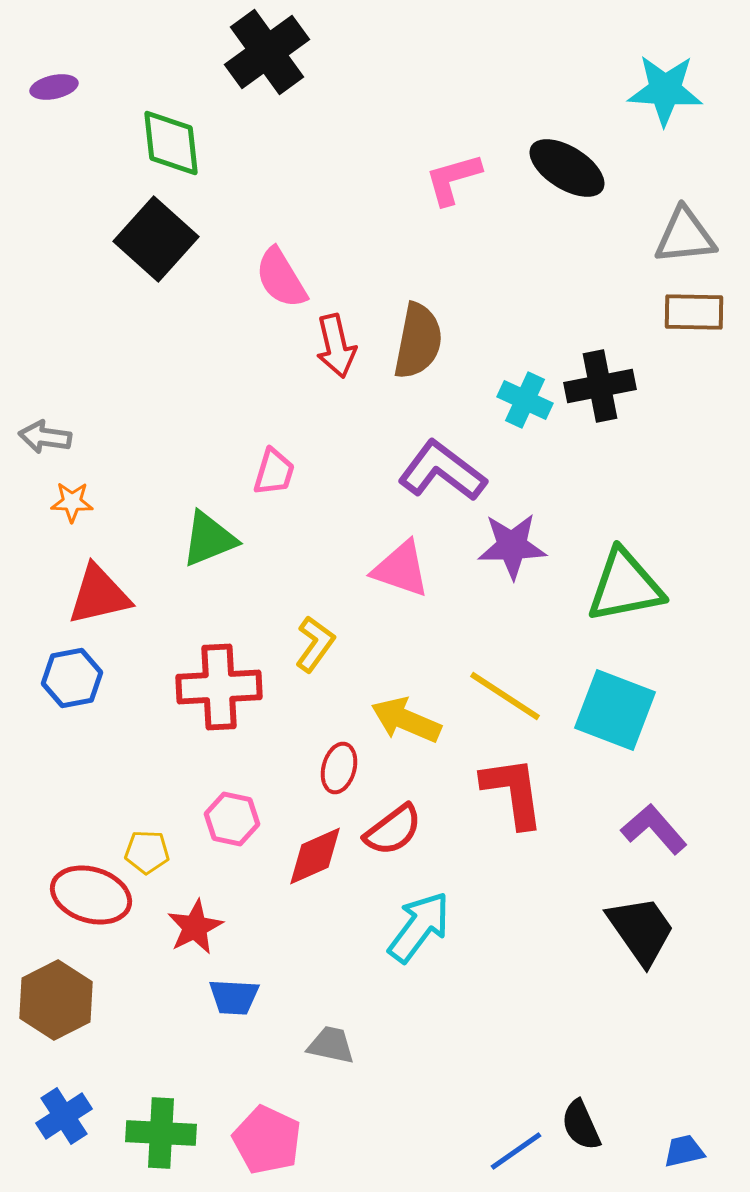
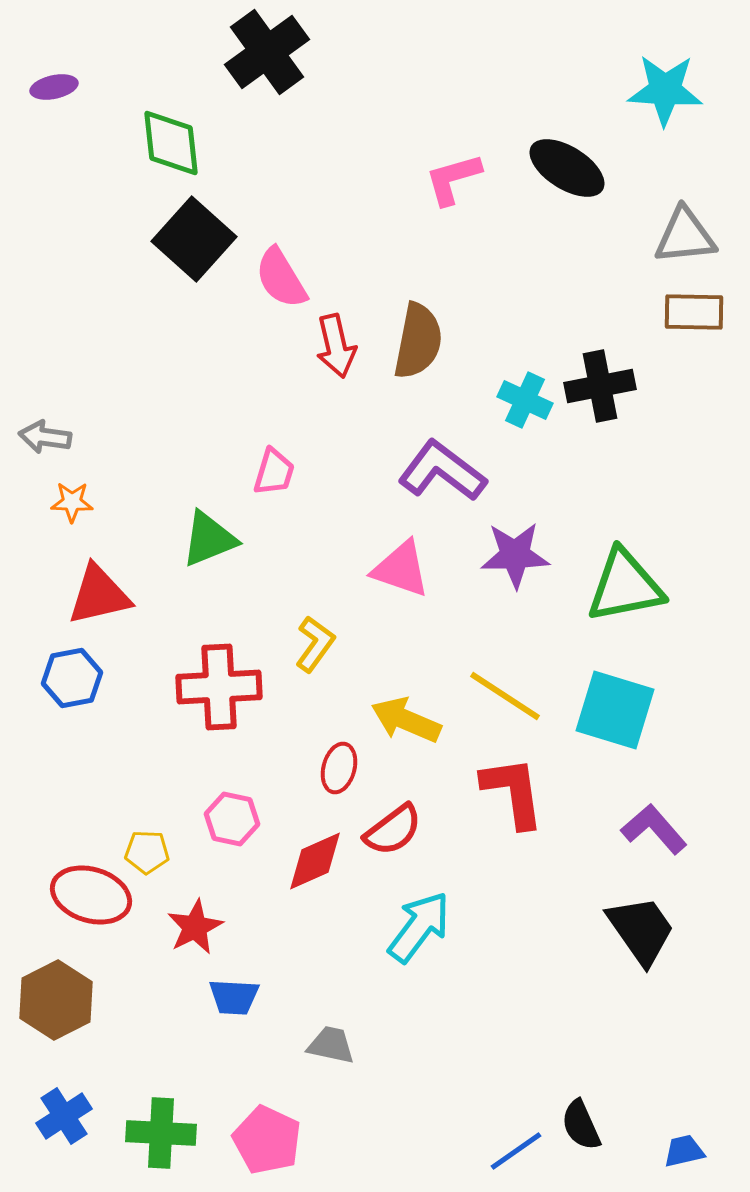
black square at (156, 239): moved 38 px right
purple star at (512, 546): moved 3 px right, 9 px down
cyan square at (615, 710): rotated 4 degrees counterclockwise
red diamond at (315, 856): moved 5 px down
